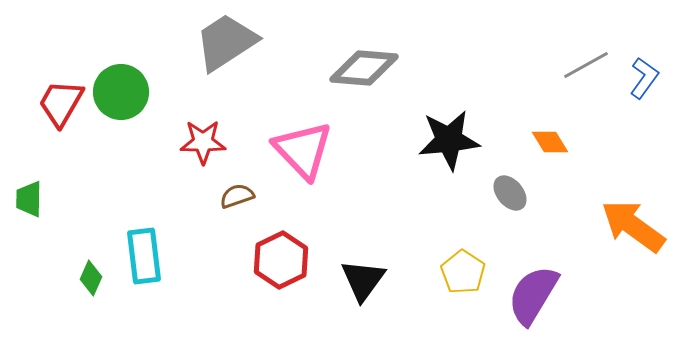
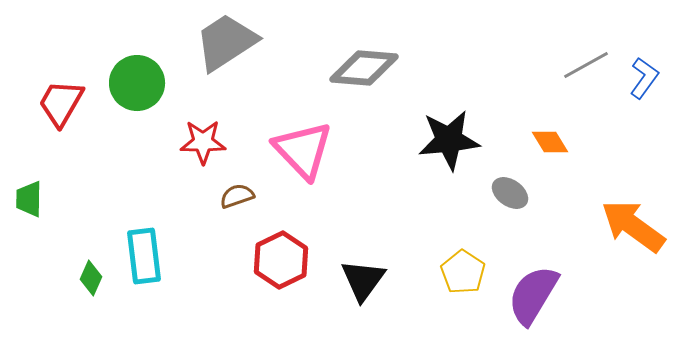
green circle: moved 16 px right, 9 px up
gray ellipse: rotated 15 degrees counterclockwise
